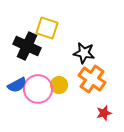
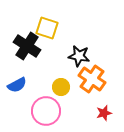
black cross: rotated 8 degrees clockwise
black star: moved 5 px left, 3 px down
yellow circle: moved 2 px right, 2 px down
pink circle: moved 8 px right, 22 px down
